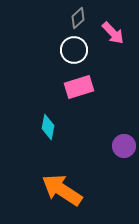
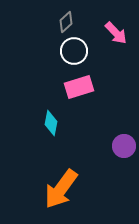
gray diamond: moved 12 px left, 4 px down
pink arrow: moved 3 px right
white circle: moved 1 px down
cyan diamond: moved 3 px right, 4 px up
orange arrow: moved 1 px left, 1 px up; rotated 87 degrees counterclockwise
